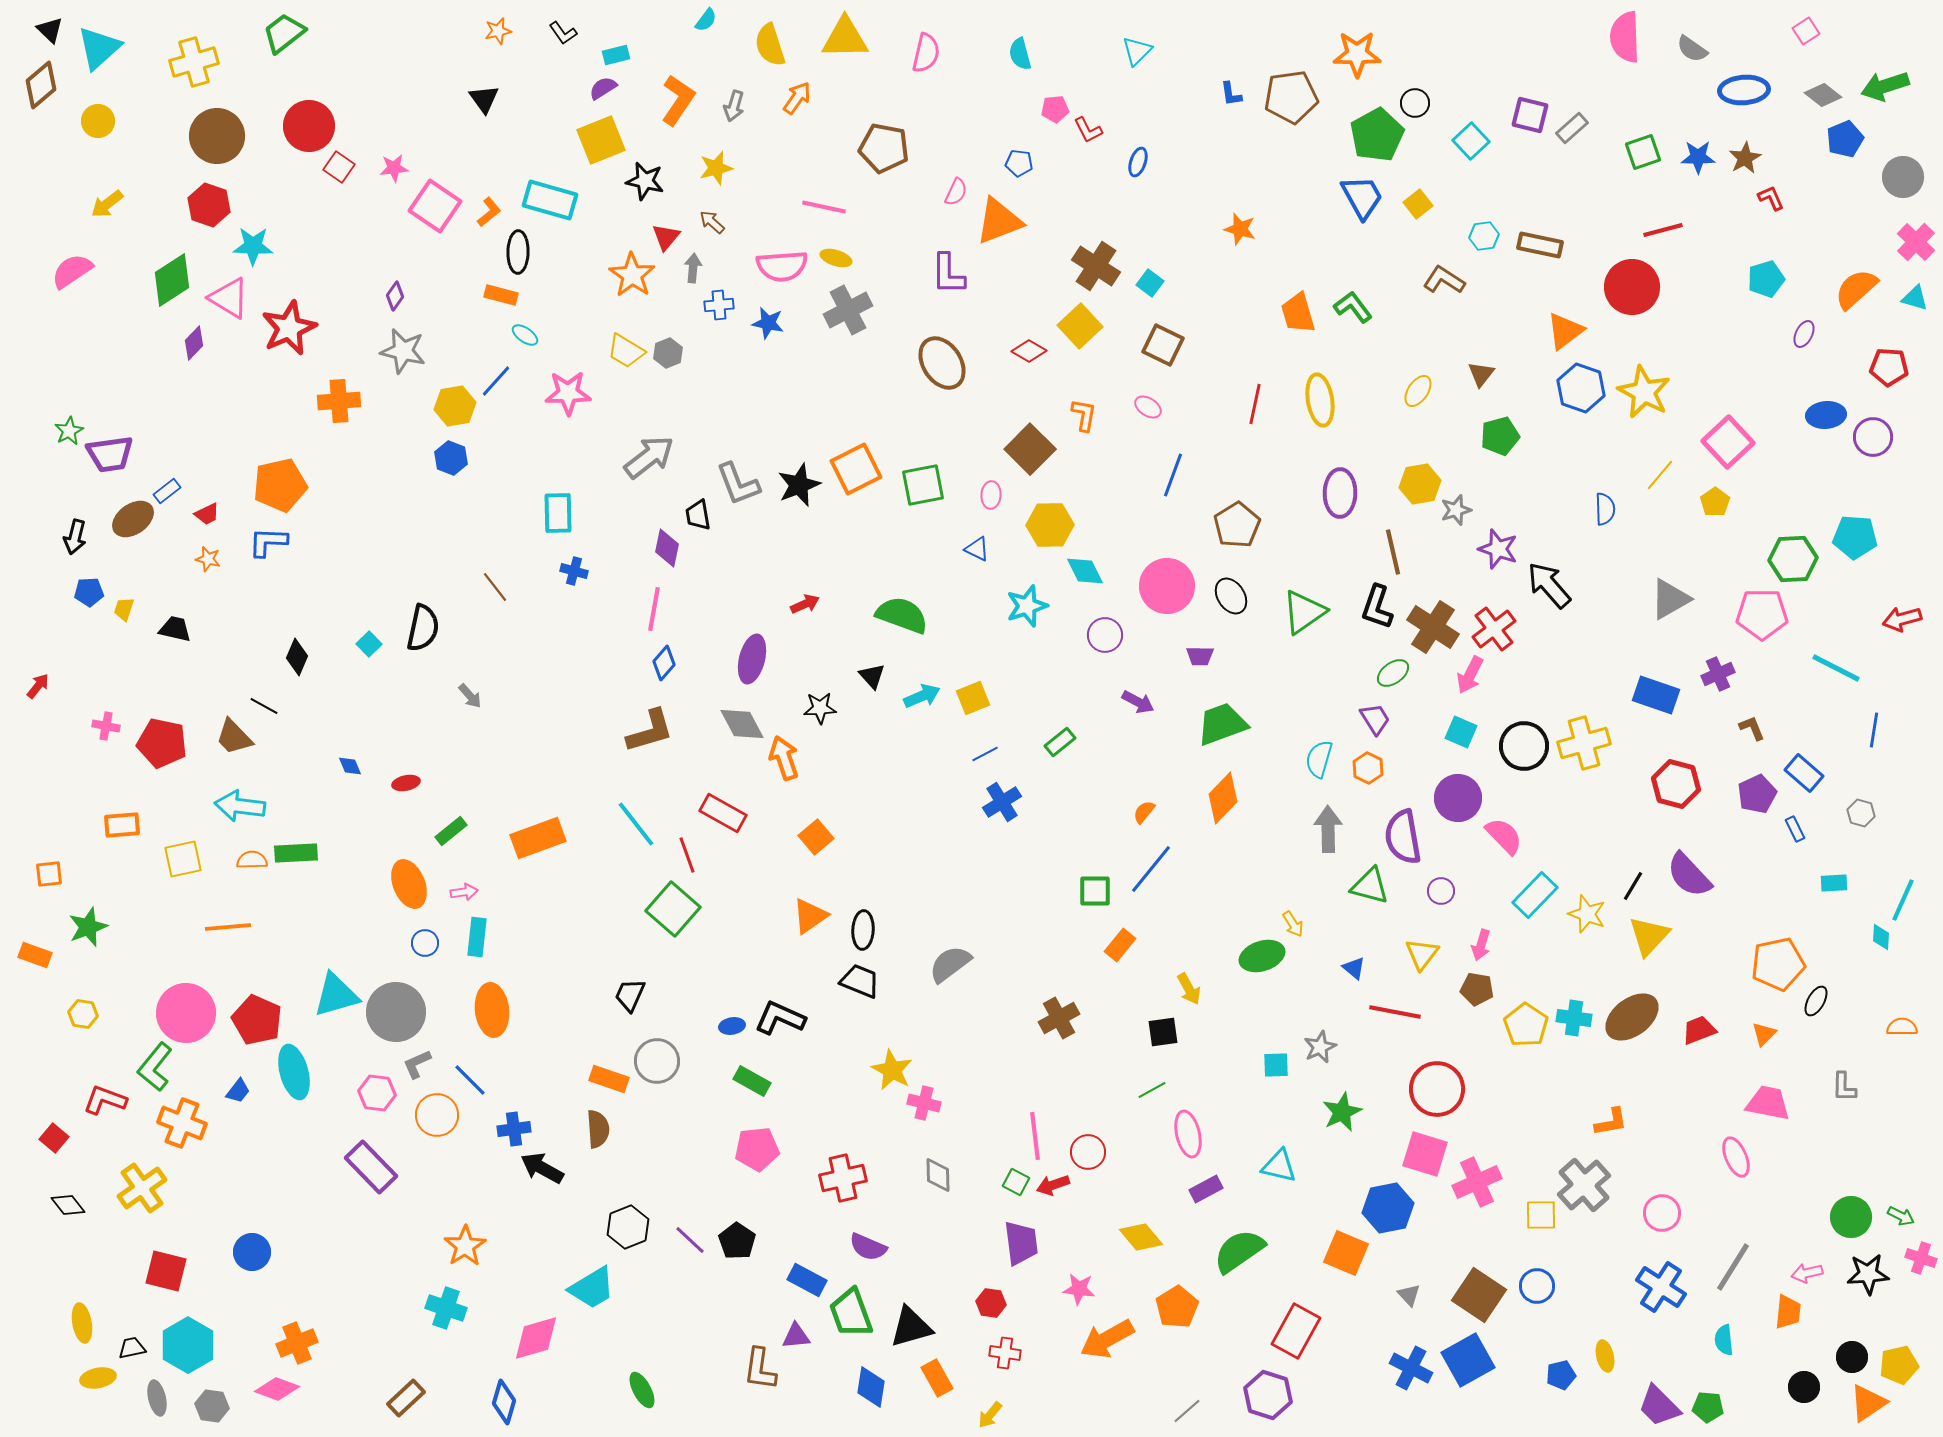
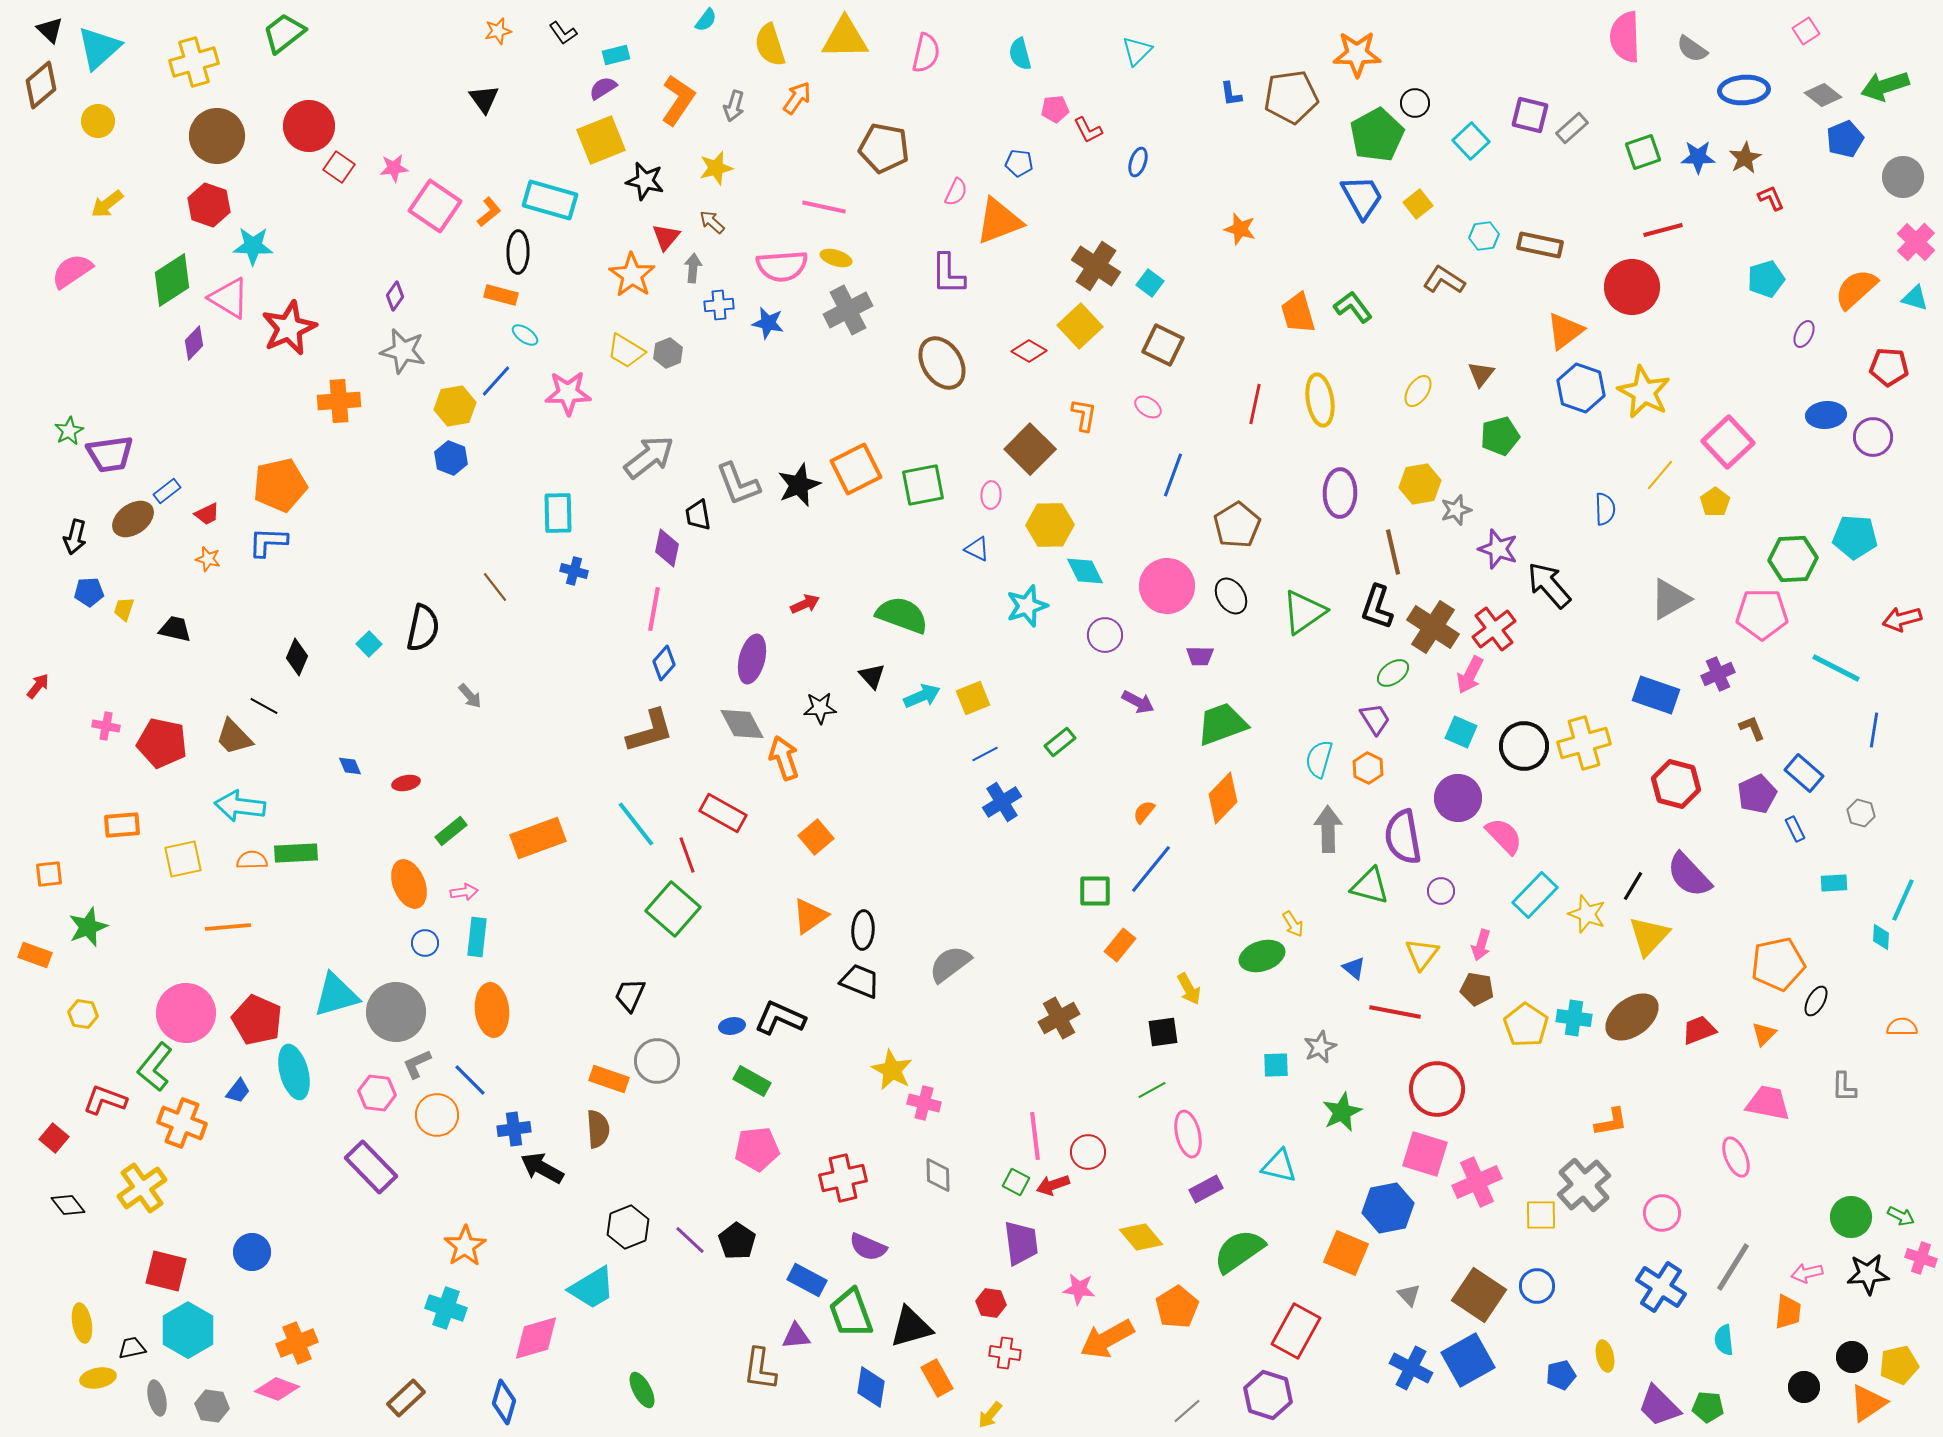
cyan hexagon at (188, 1345): moved 15 px up
